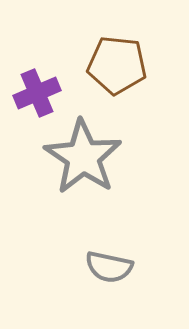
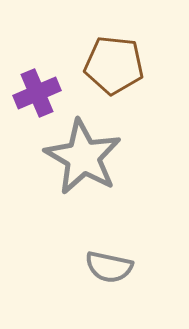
brown pentagon: moved 3 px left
gray star: rotated 4 degrees counterclockwise
